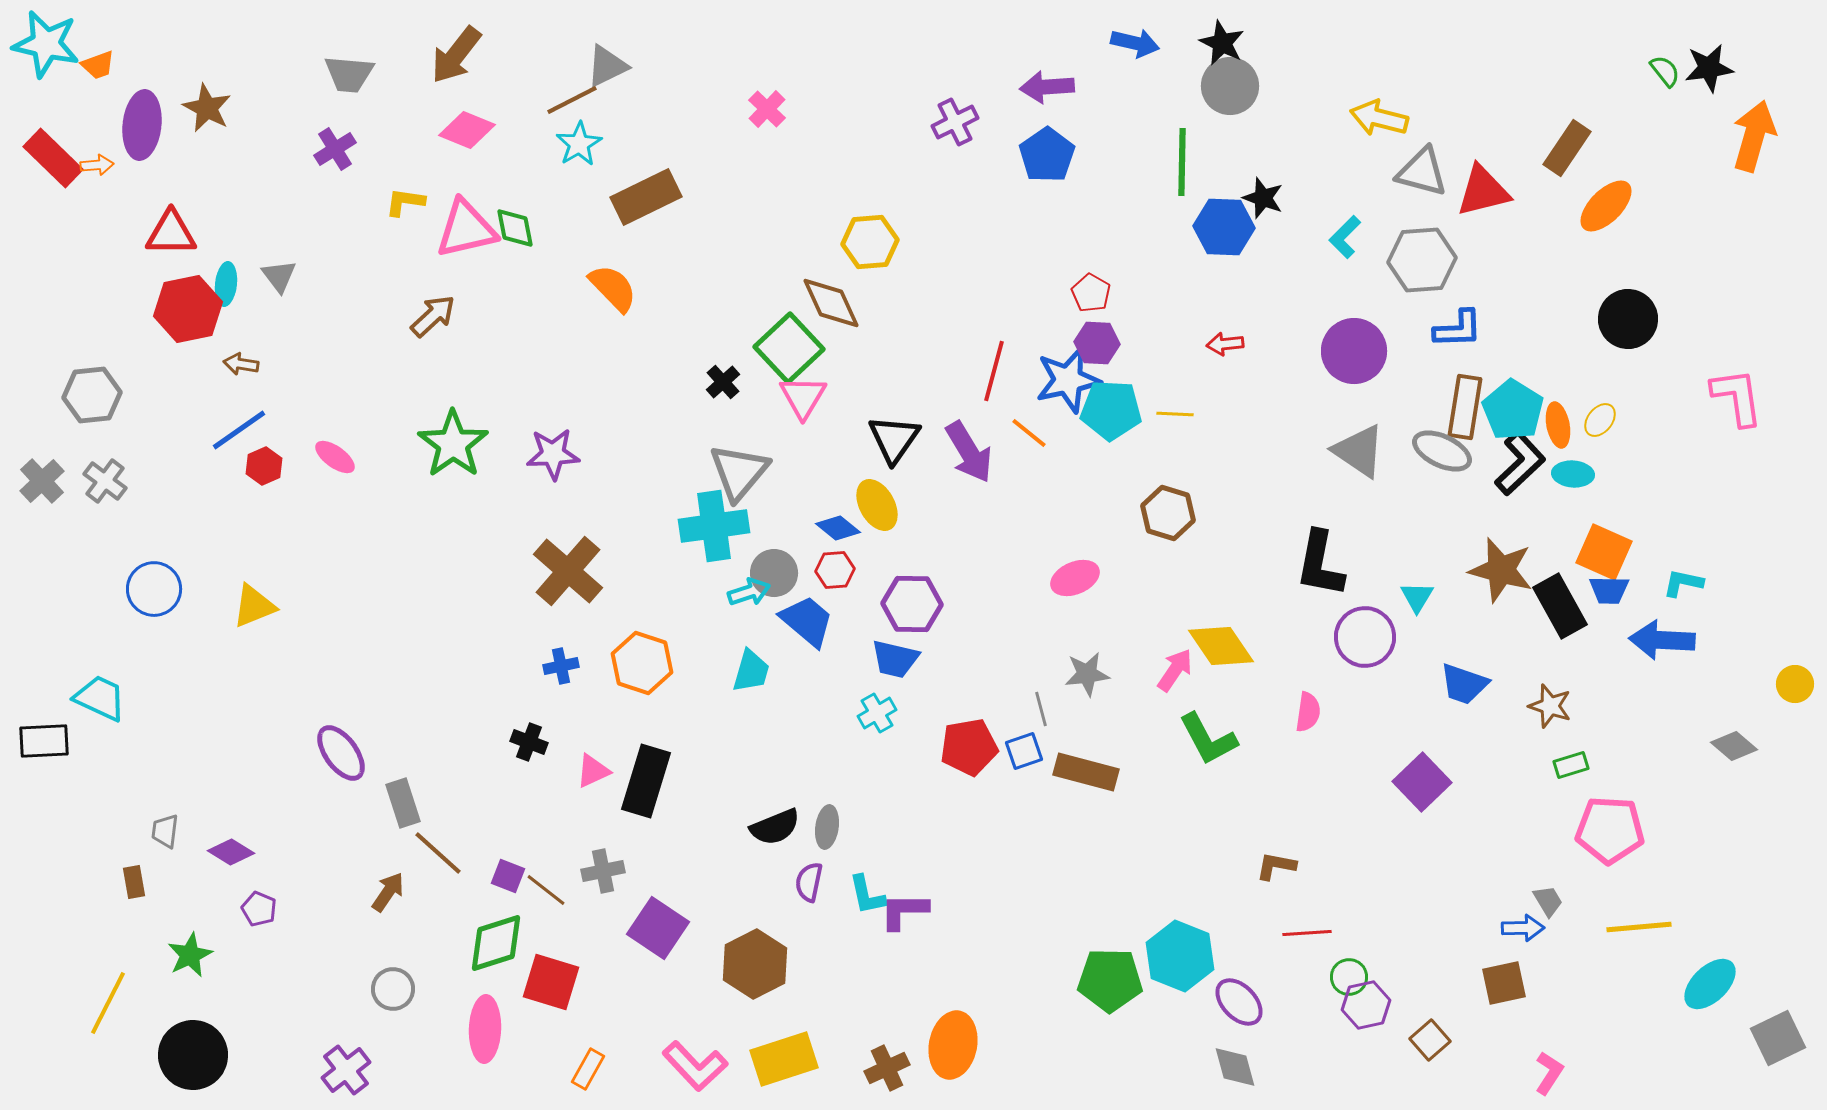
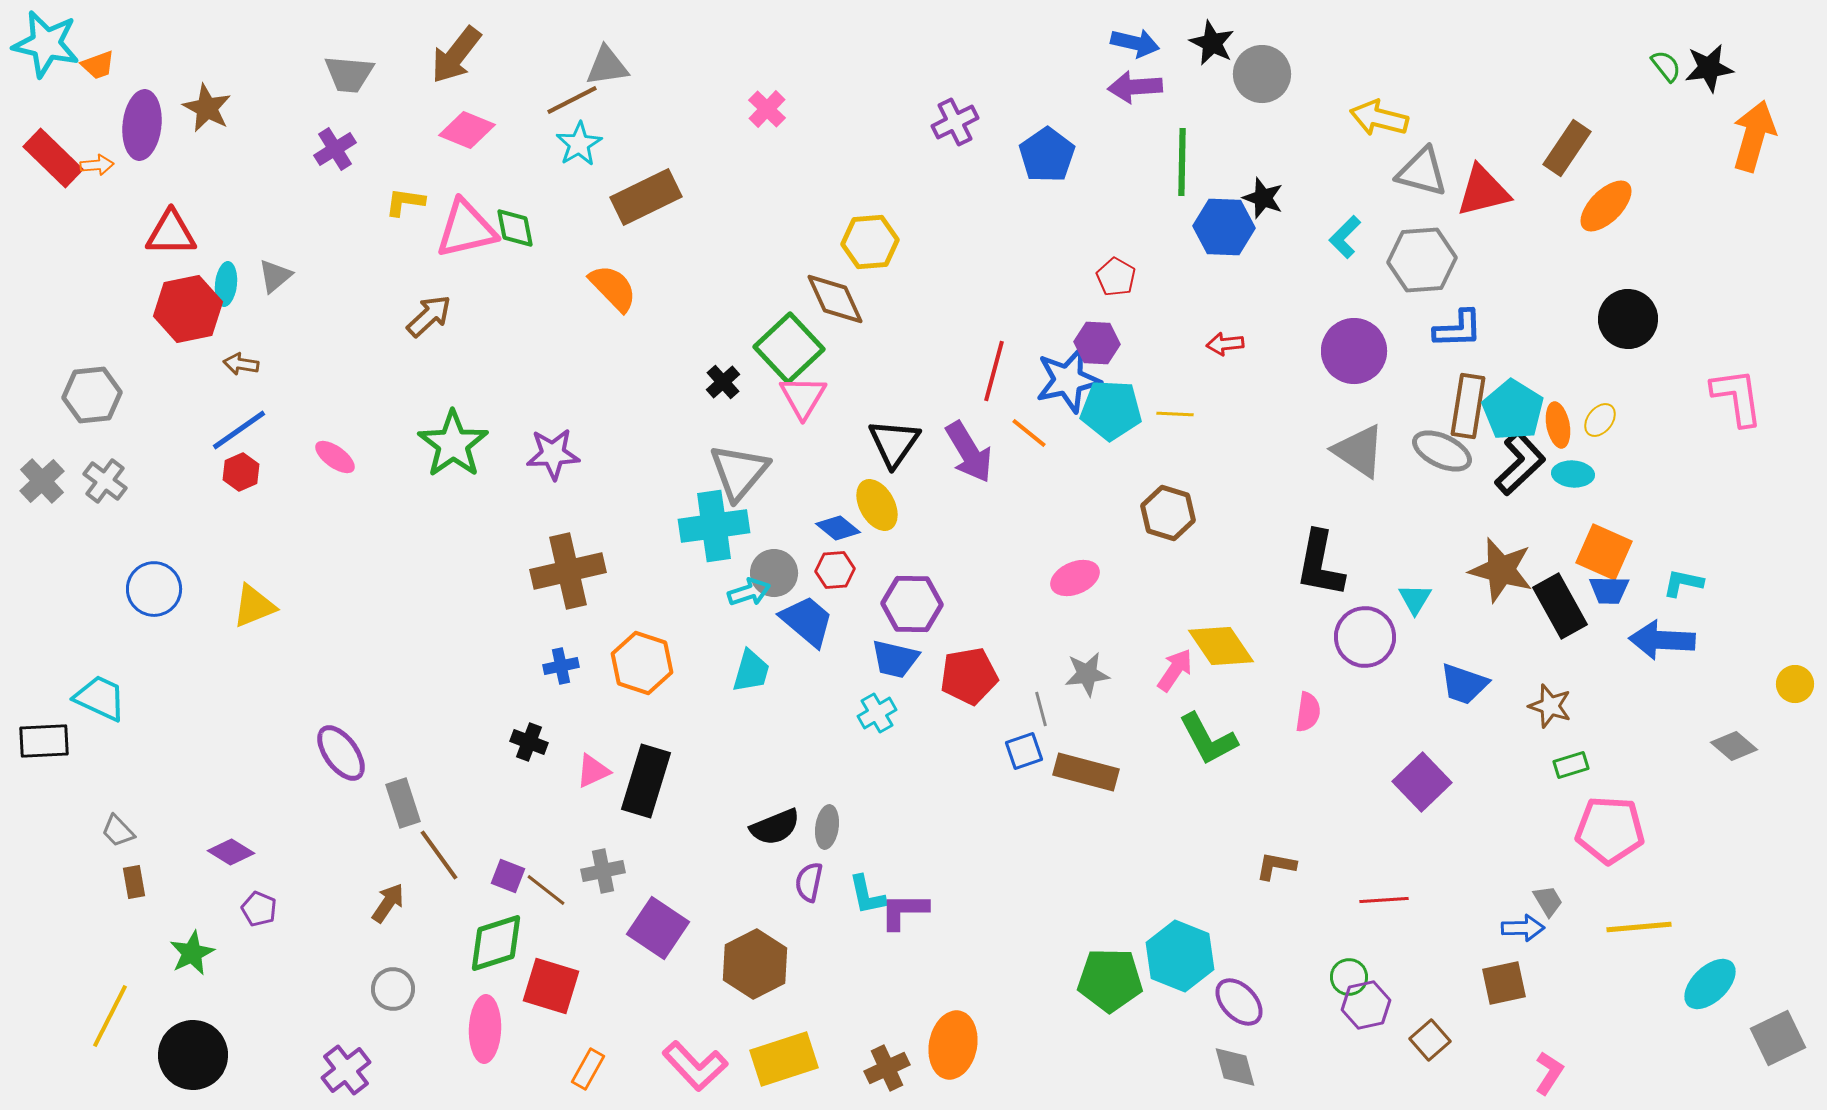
black star at (1222, 43): moved 10 px left
gray triangle at (607, 66): rotated 18 degrees clockwise
green semicircle at (1665, 71): moved 1 px right, 5 px up
gray circle at (1230, 86): moved 32 px right, 12 px up
purple arrow at (1047, 87): moved 88 px right
gray triangle at (279, 276): moved 4 px left; rotated 27 degrees clockwise
red pentagon at (1091, 293): moved 25 px right, 16 px up
brown diamond at (831, 303): moved 4 px right, 4 px up
brown arrow at (433, 316): moved 4 px left
brown rectangle at (1465, 407): moved 3 px right, 1 px up
black triangle at (894, 439): moved 4 px down
red hexagon at (264, 466): moved 23 px left, 6 px down
brown cross at (568, 571): rotated 36 degrees clockwise
cyan triangle at (1417, 597): moved 2 px left, 2 px down
red pentagon at (969, 747): moved 71 px up
gray trapezoid at (165, 831): moved 47 px left; rotated 51 degrees counterclockwise
brown line at (438, 853): moved 1 px right, 2 px down; rotated 12 degrees clockwise
brown arrow at (388, 892): moved 11 px down
red line at (1307, 933): moved 77 px right, 33 px up
green star at (190, 955): moved 2 px right, 2 px up
red square at (551, 982): moved 4 px down
yellow line at (108, 1003): moved 2 px right, 13 px down
